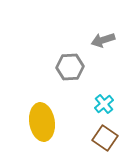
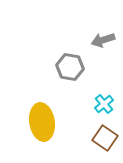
gray hexagon: rotated 12 degrees clockwise
